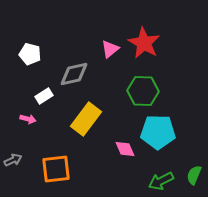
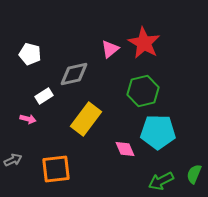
green hexagon: rotated 16 degrees counterclockwise
green semicircle: moved 1 px up
